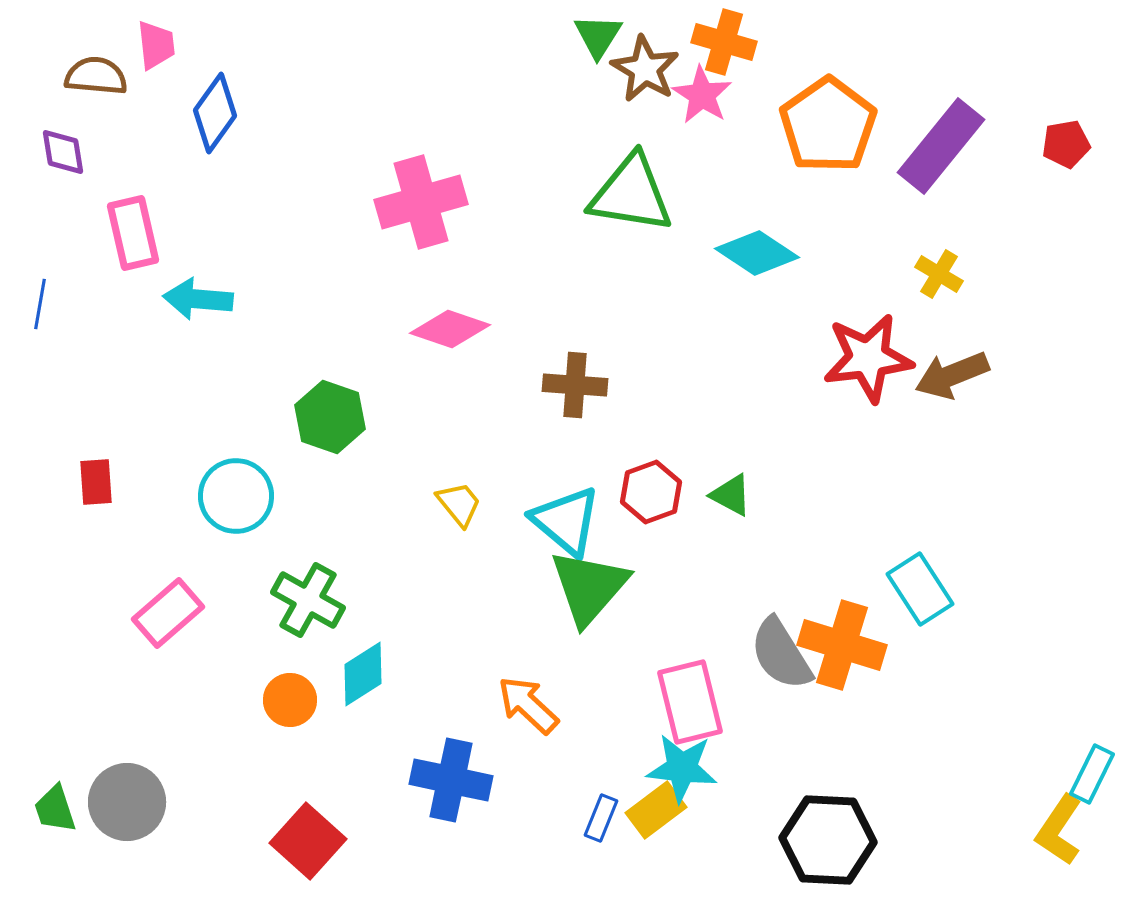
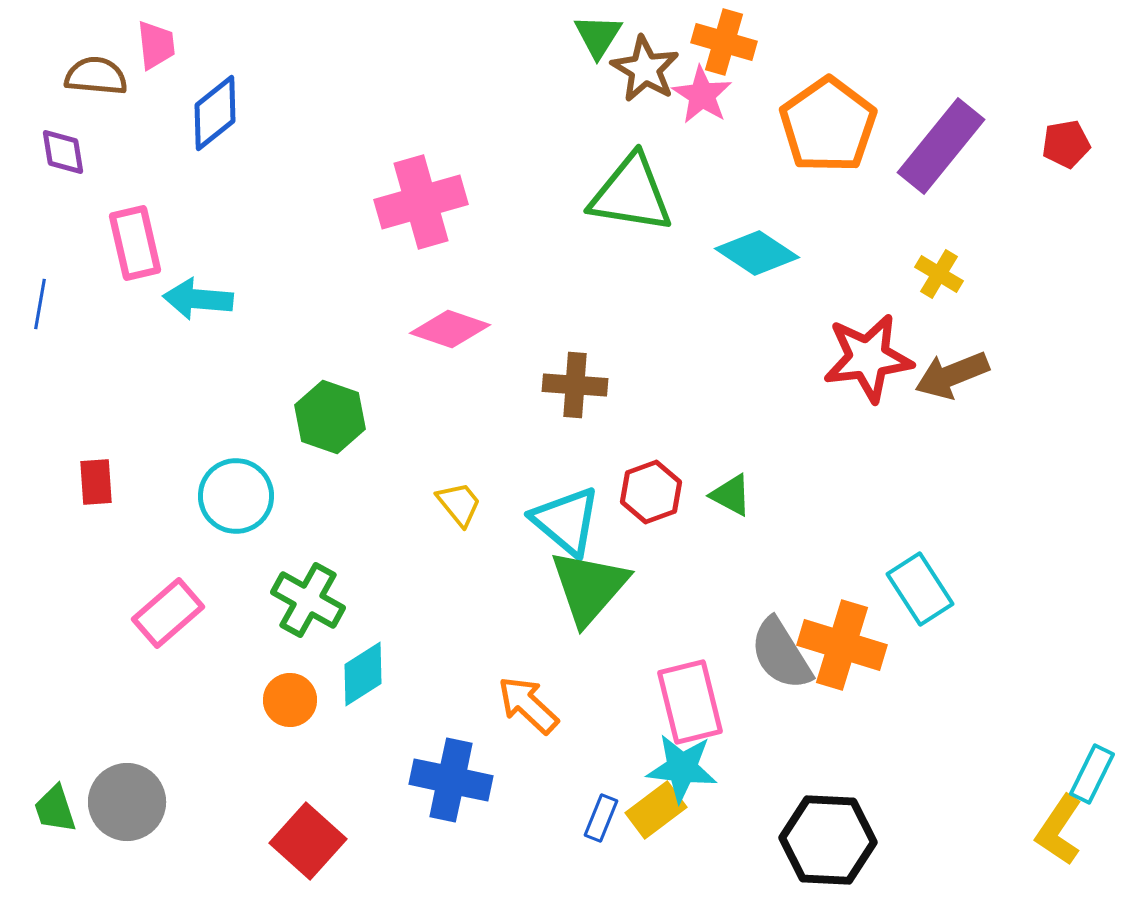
blue diamond at (215, 113): rotated 16 degrees clockwise
pink rectangle at (133, 233): moved 2 px right, 10 px down
